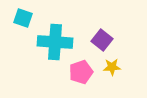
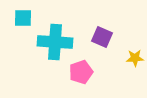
cyan square: rotated 18 degrees counterclockwise
purple square: moved 3 px up; rotated 15 degrees counterclockwise
yellow star: moved 23 px right, 9 px up
